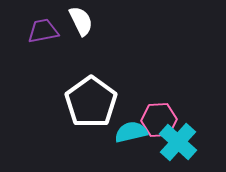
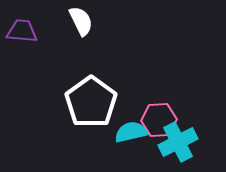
purple trapezoid: moved 21 px left; rotated 16 degrees clockwise
cyan cross: rotated 21 degrees clockwise
